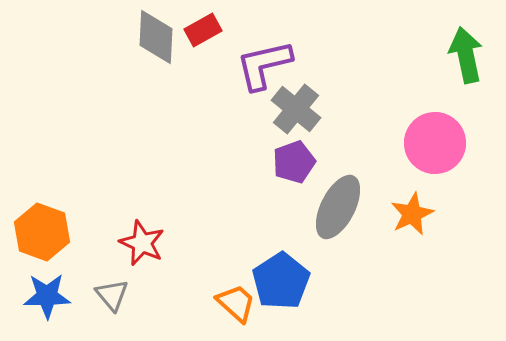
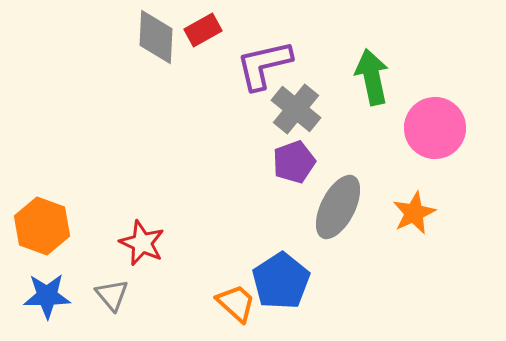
green arrow: moved 94 px left, 22 px down
pink circle: moved 15 px up
orange star: moved 2 px right, 1 px up
orange hexagon: moved 6 px up
